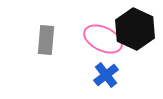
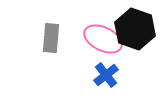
black hexagon: rotated 6 degrees counterclockwise
gray rectangle: moved 5 px right, 2 px up
